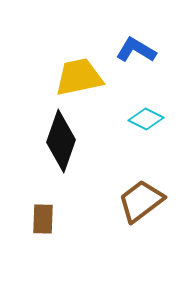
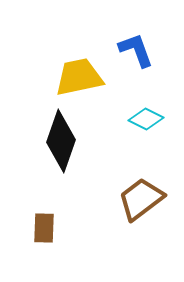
blue L-shape: rotated 39 degrees clockwise
brown trapezoid: moved 2 px up
brown rectangle: moved 1 px right, 9 px down
